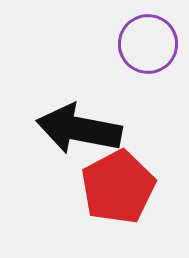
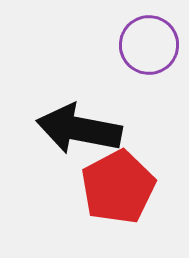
purple circle: moved 1 px right, 1 px down
